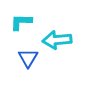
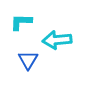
blue triangle: moved 2 px down
